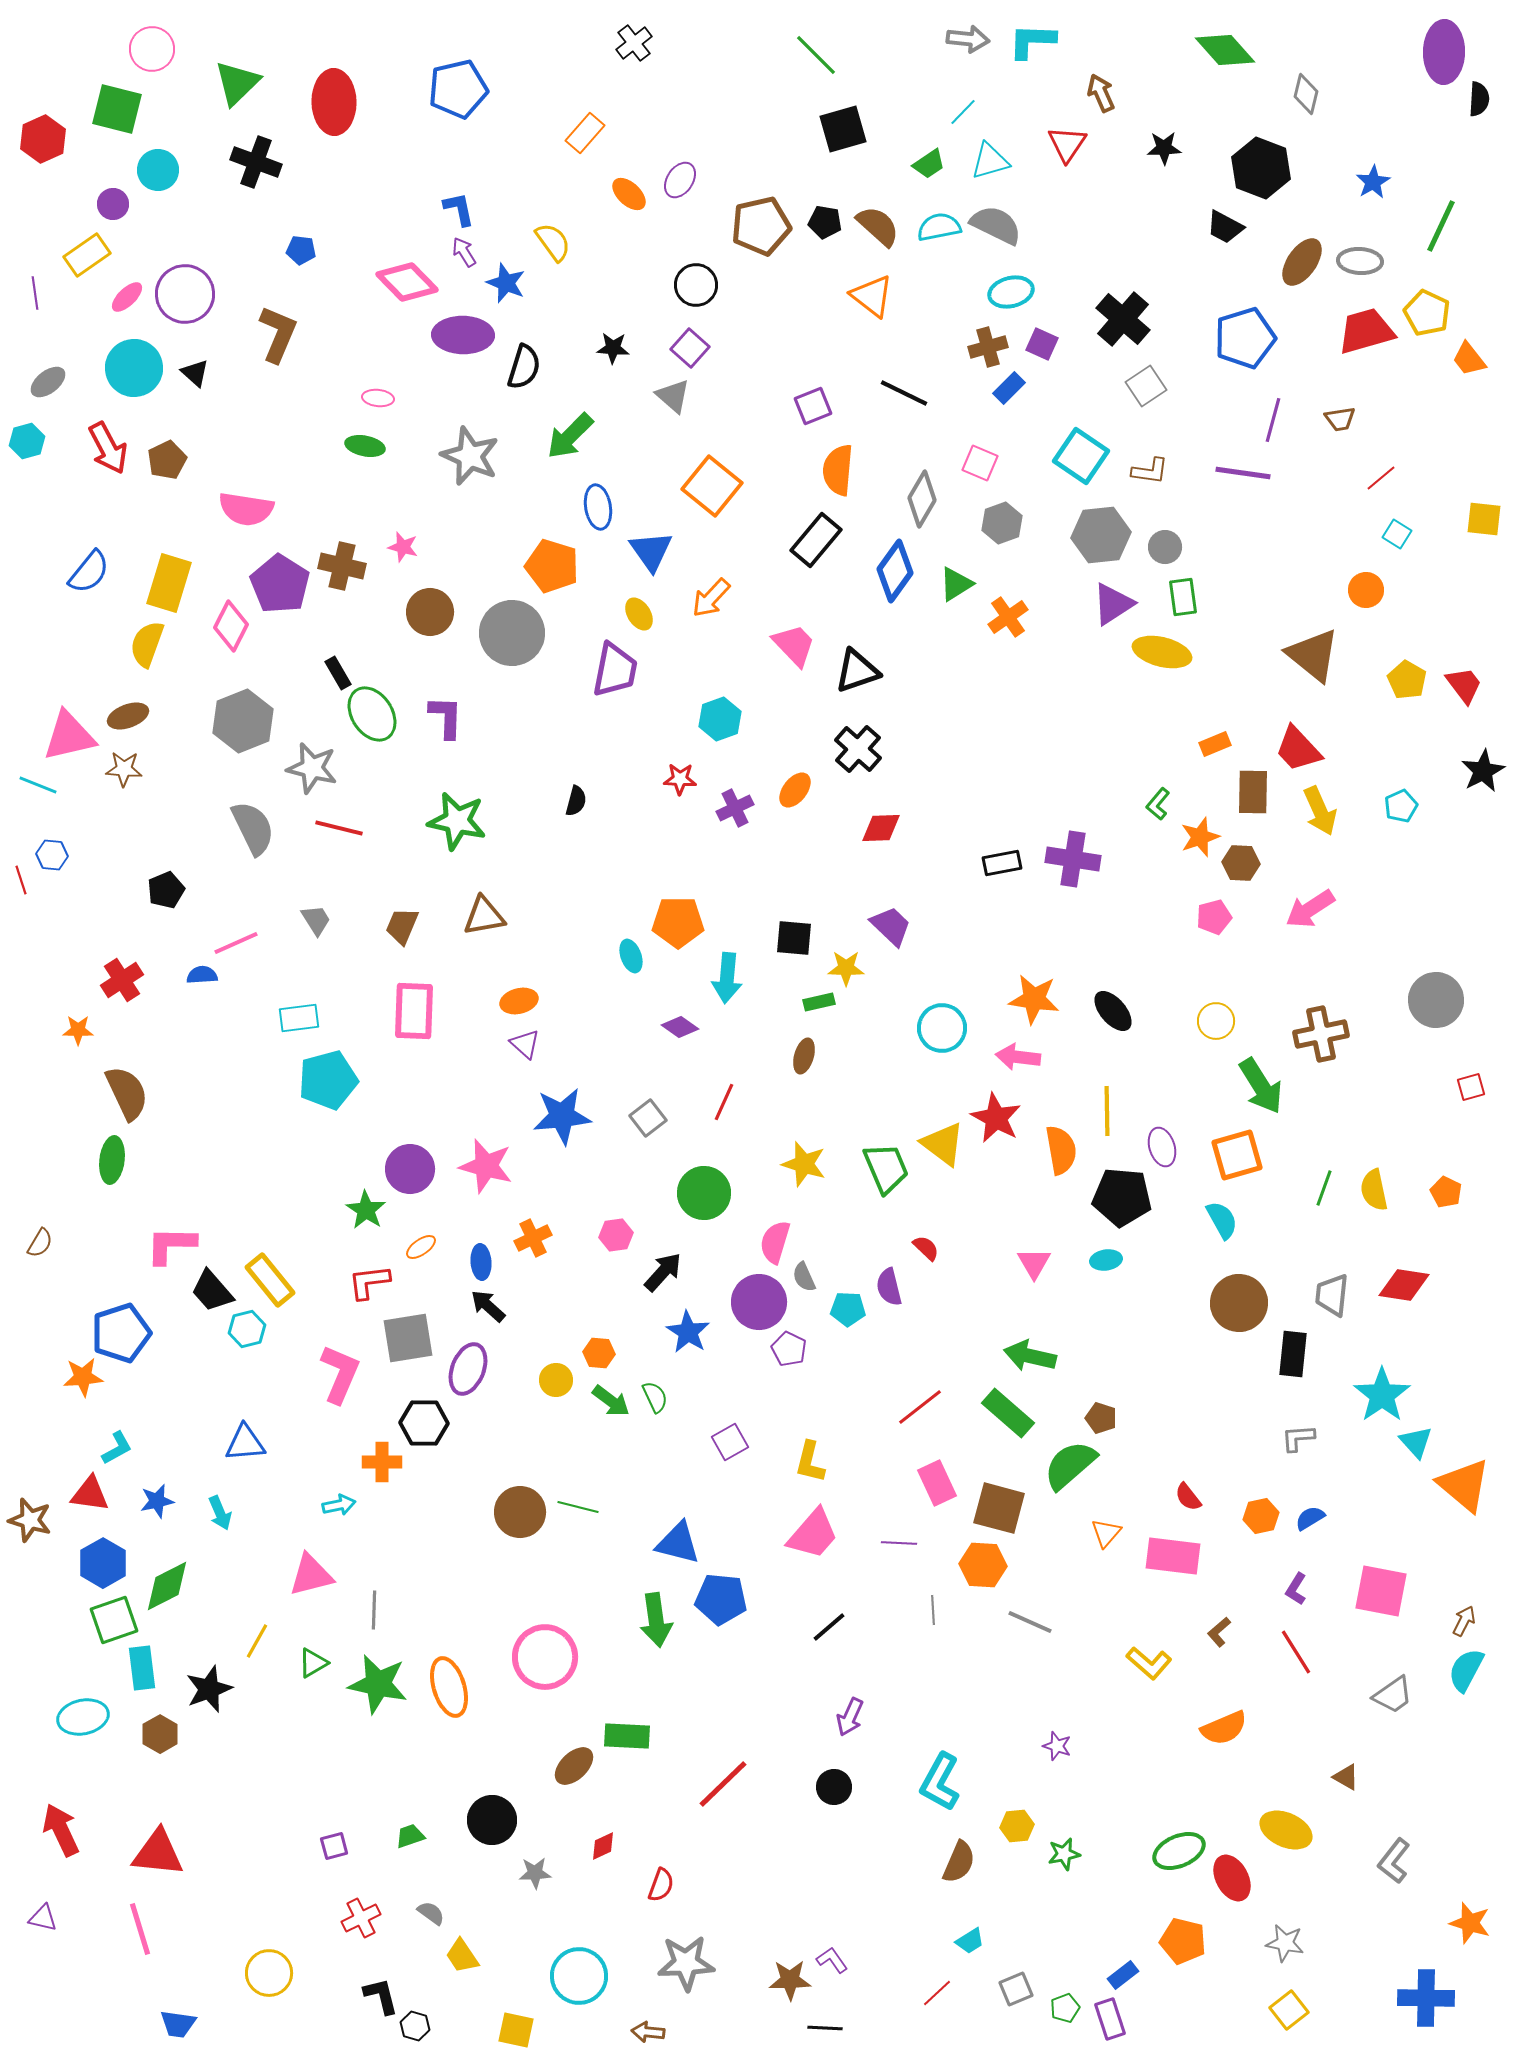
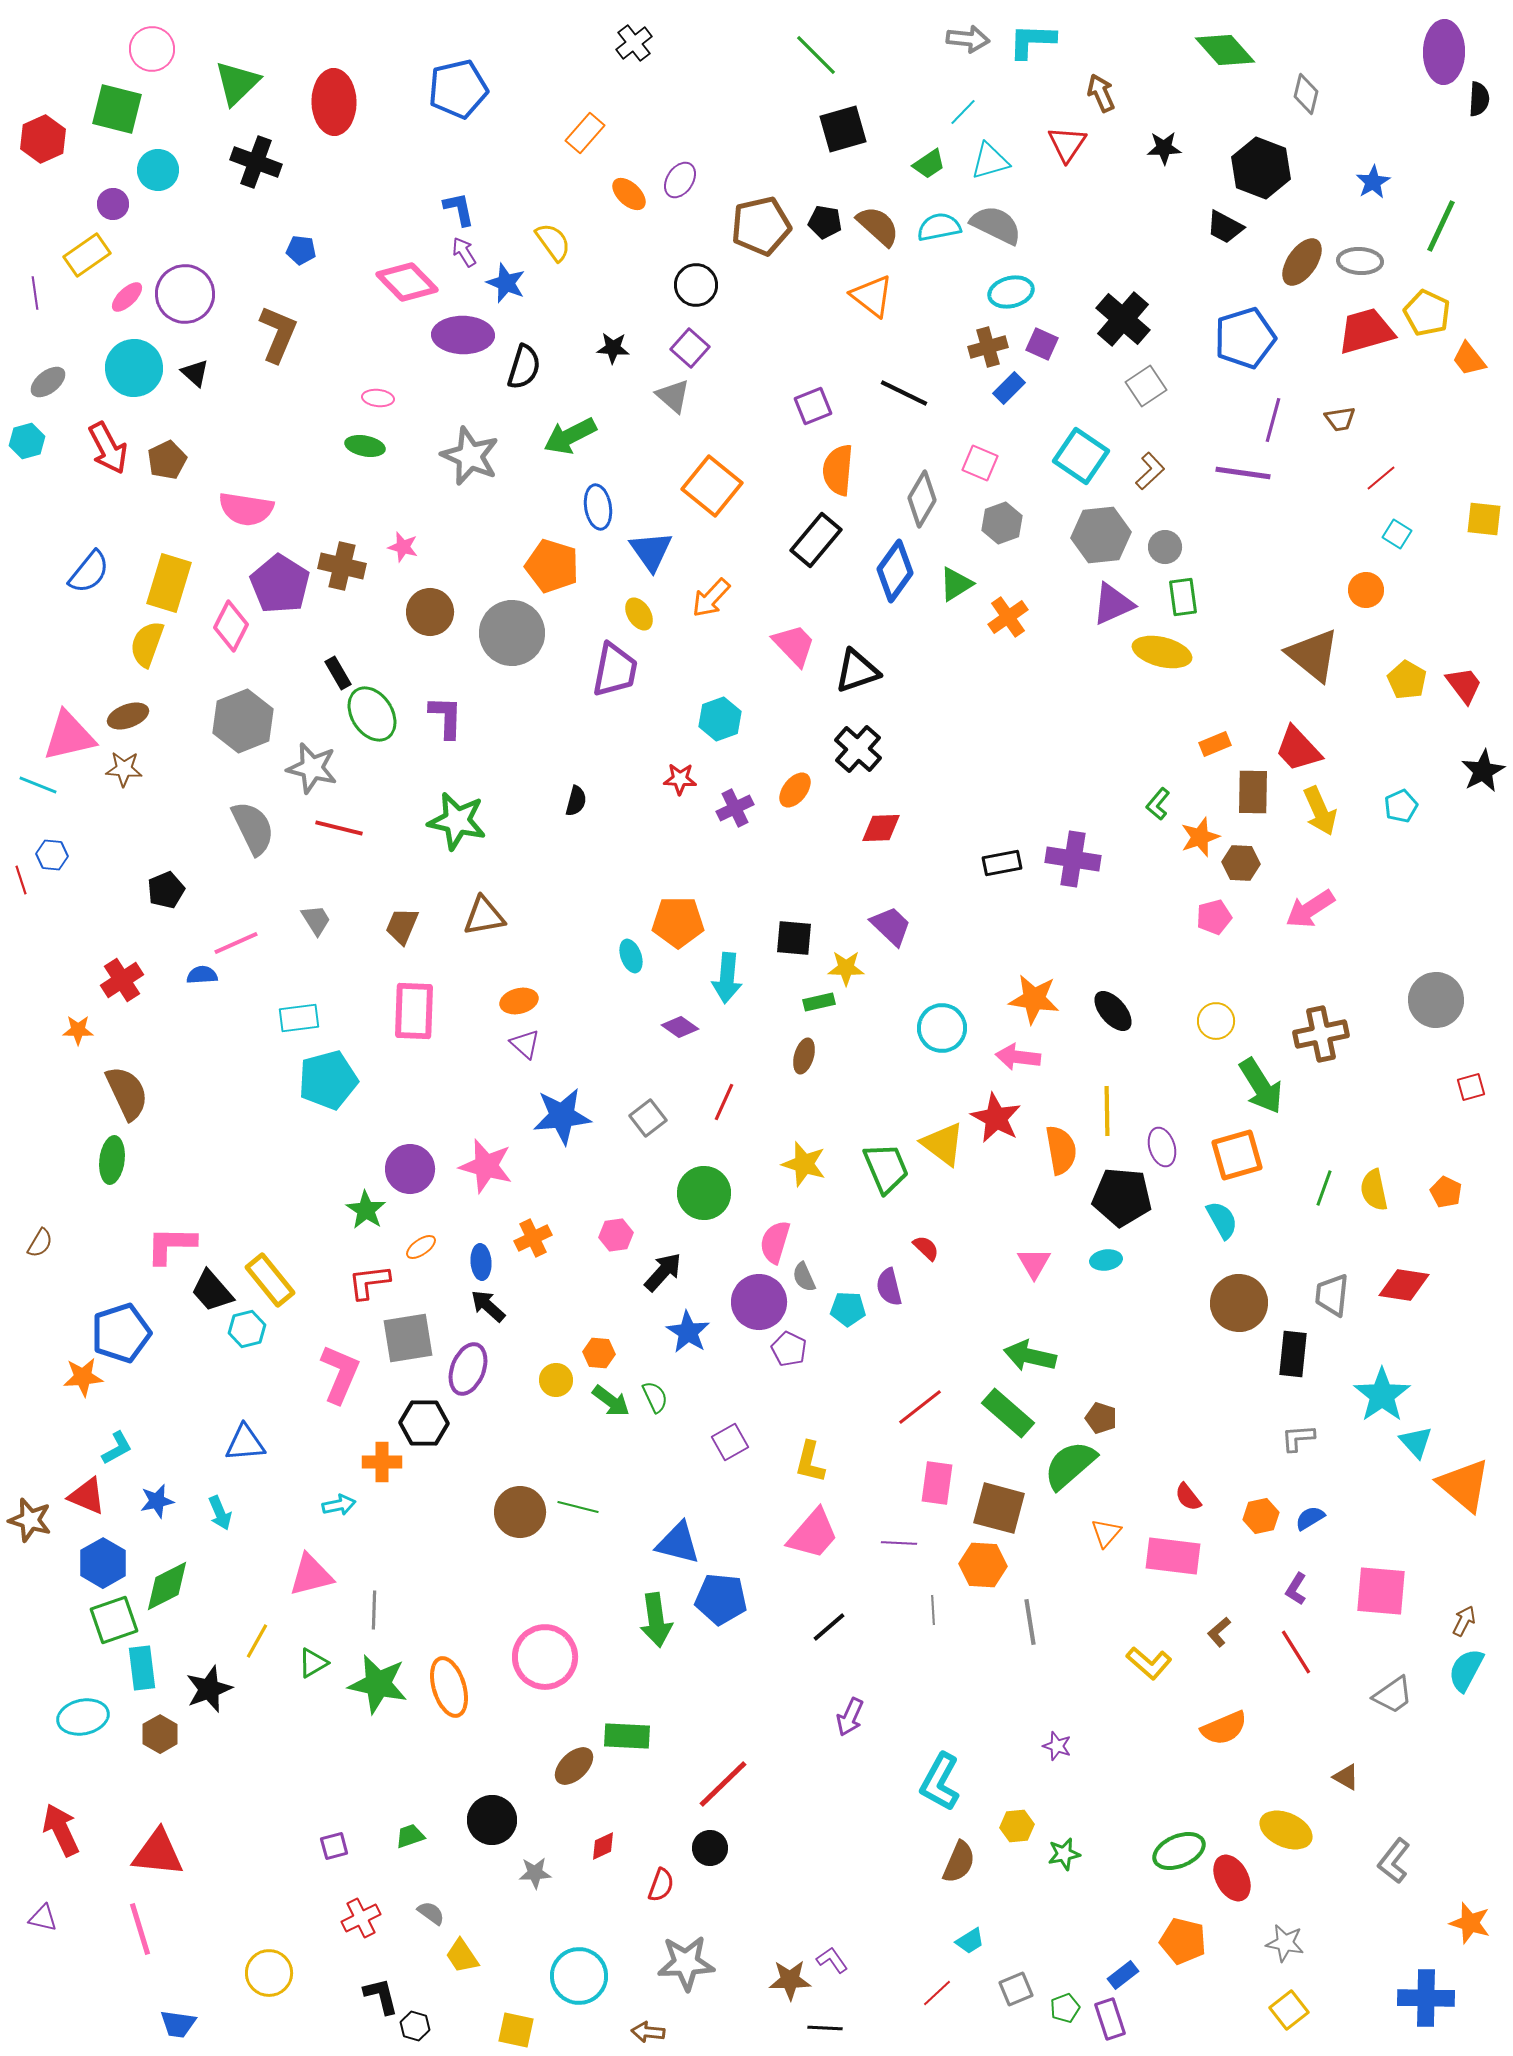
green arrow at (570, 436): rotated 18 degrees clockwise
brown L-shape at (1150, 471): rotated 51 degrees counterclockwise
purple triangle at (1113, 604): rotated 9 degrees clockwise
pink rectangle at (937, 1483): rotated 33 degrees clockwise
red triangle at (90, 1494): moved 3 px left, 2 px down; rotated 15 degrees clockwise
pink square at (1381, 1591): rotated 6 degrees counterclockwise
gray line at (1030, 1622): rotated 57 degrees clockwise
black circle at (834, 1787): moved 124 px left, 61 px down
